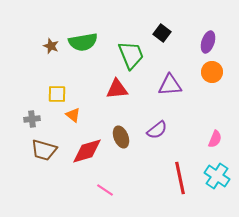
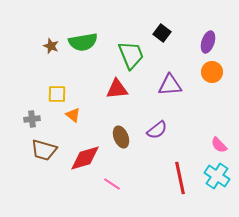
pink semicircle: moved 4 px right, 6 px down; rotated 114 degrees clockwise
red diamond: moved 2 px left, 7 px down
pink line: moved 7 px right, 6 px up
